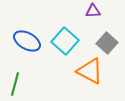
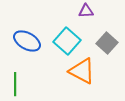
purple triangle: moved 7 px left
cyan square: moved 2 px right
orange triangle: moved 8 px left
green line: rotated 15 degrees counterclockwise
